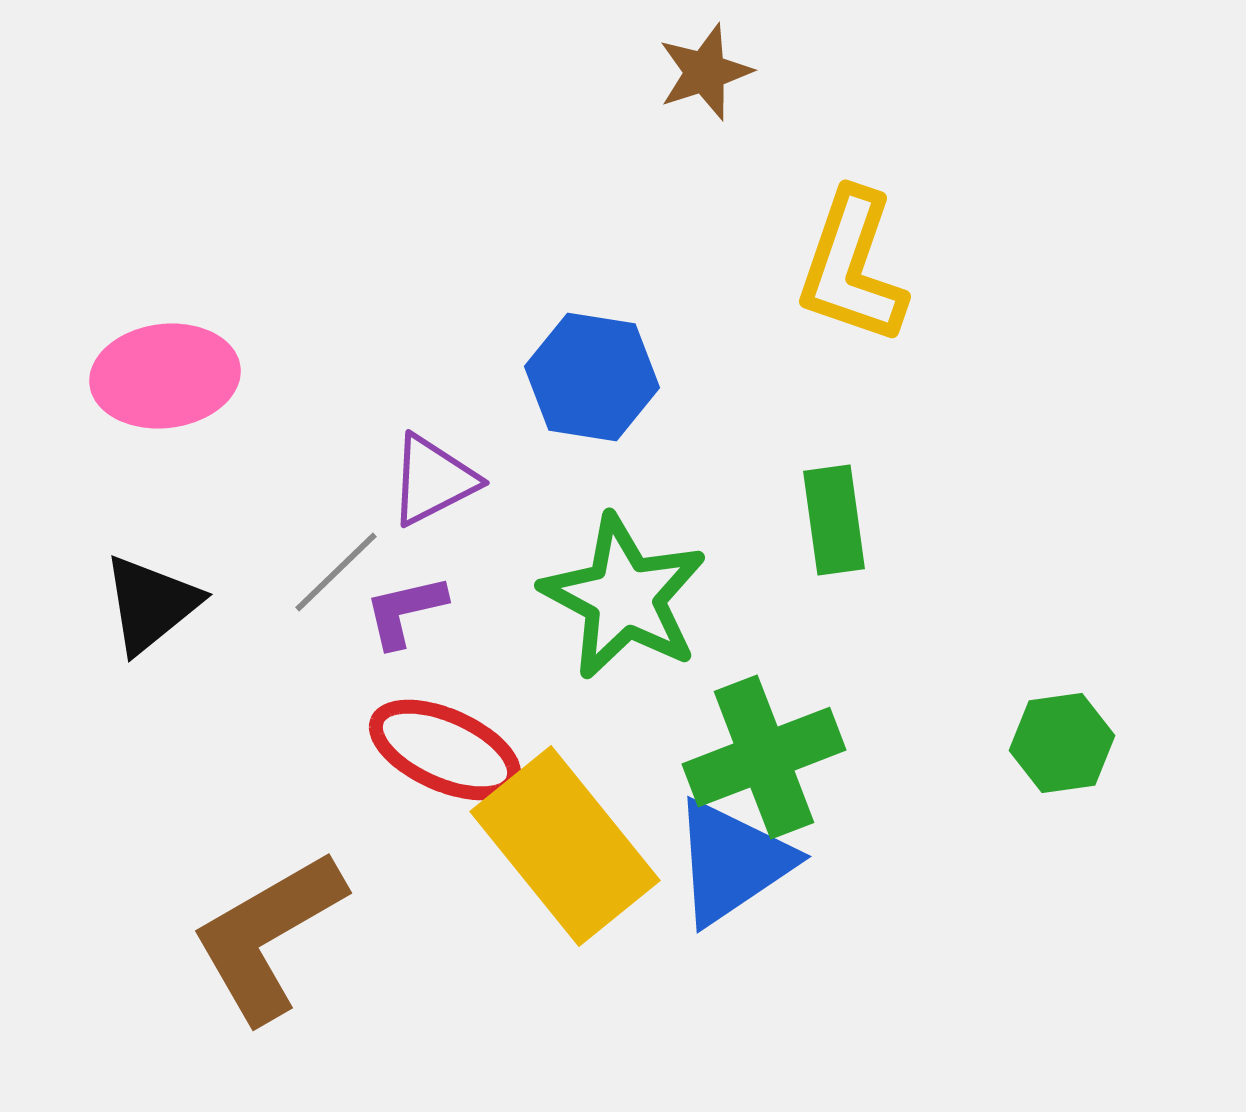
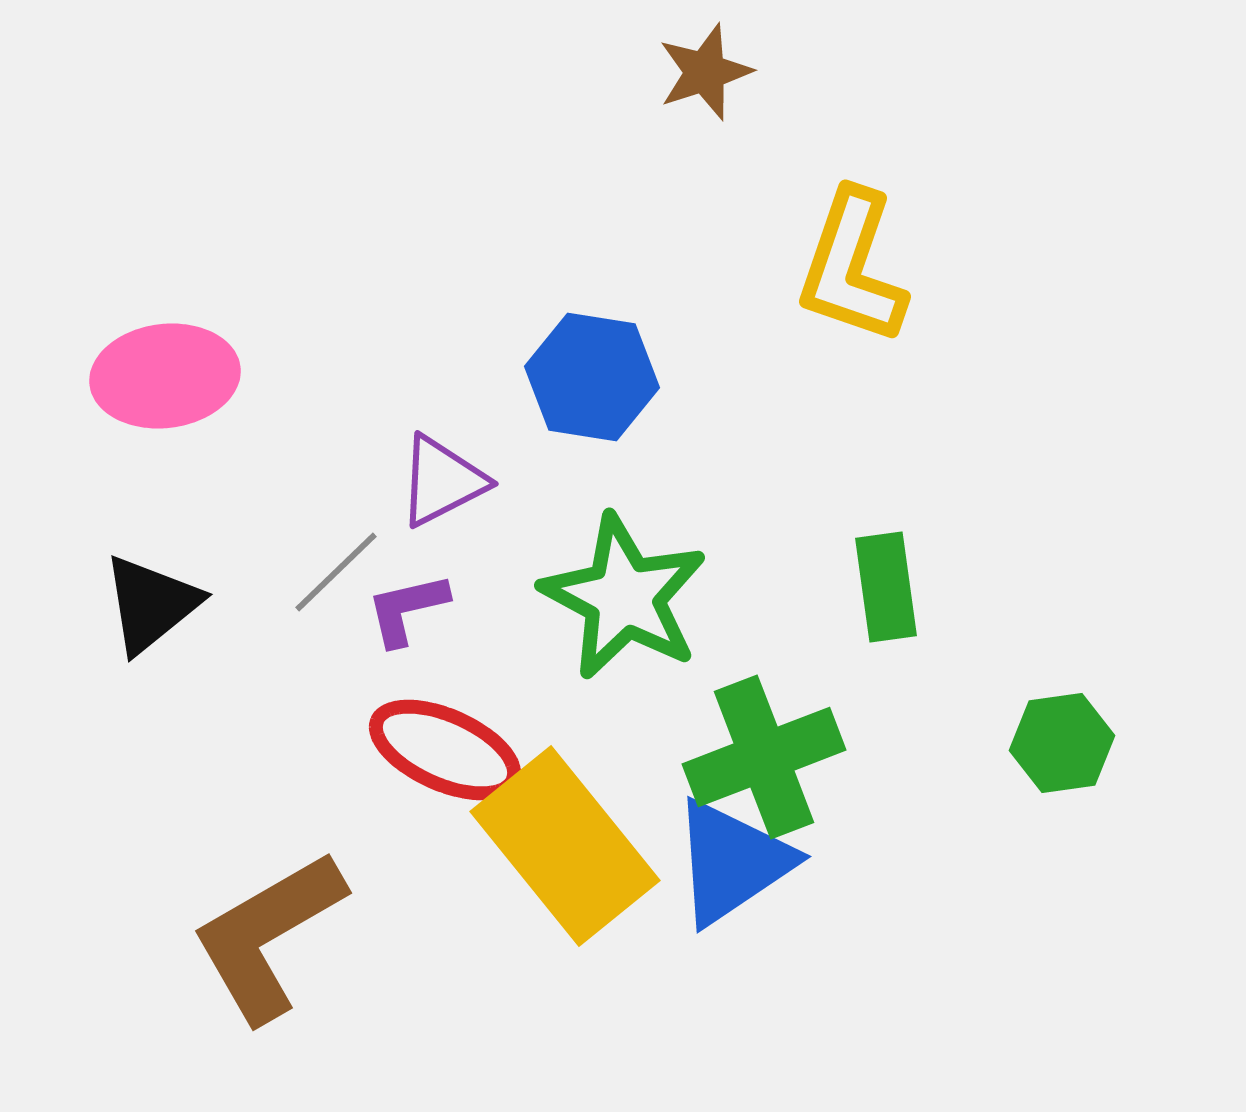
purple triangle: moved 9 px right, 1 px down
green rectangle: moved 52 px right, 67 px down
purple L-shape: moved 2 px right, 2 px up
